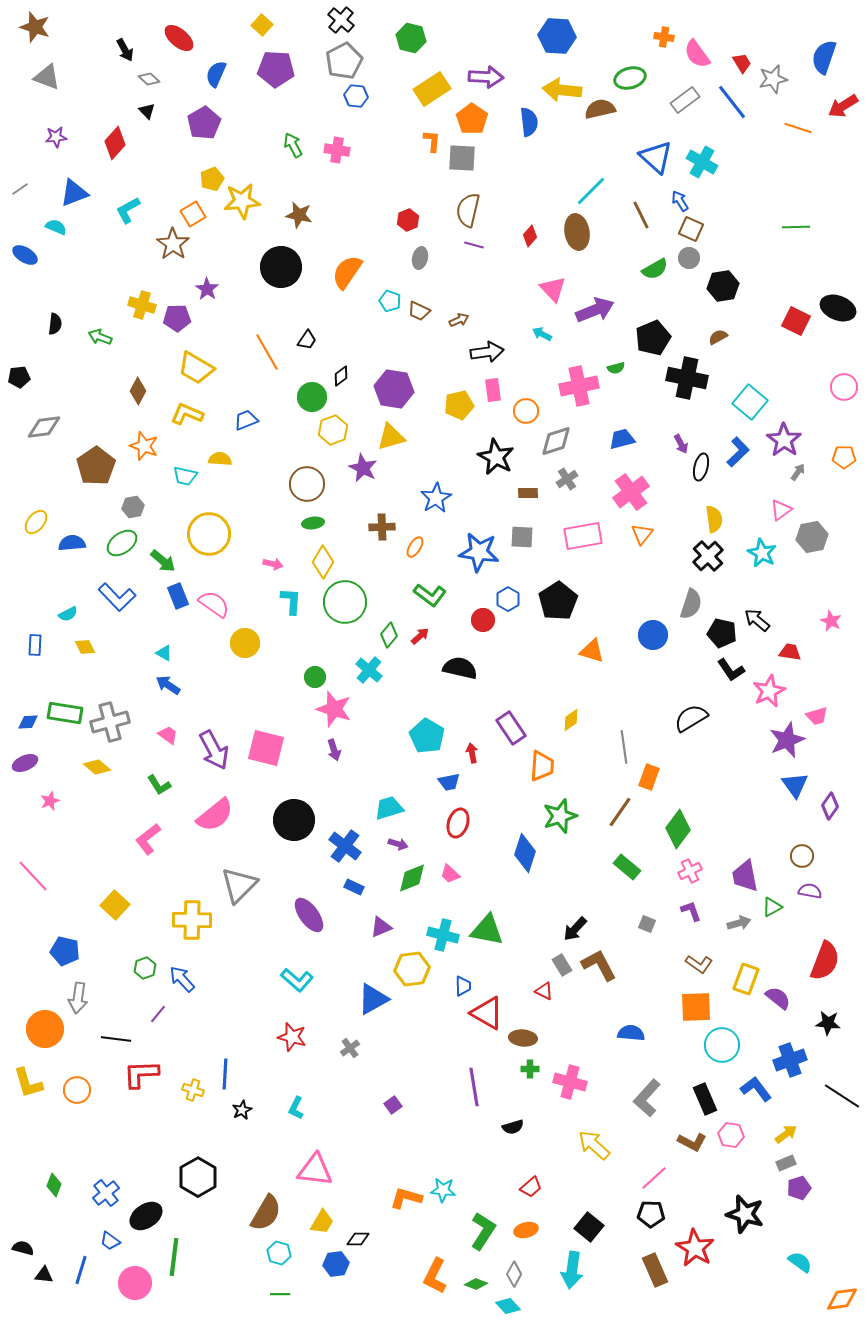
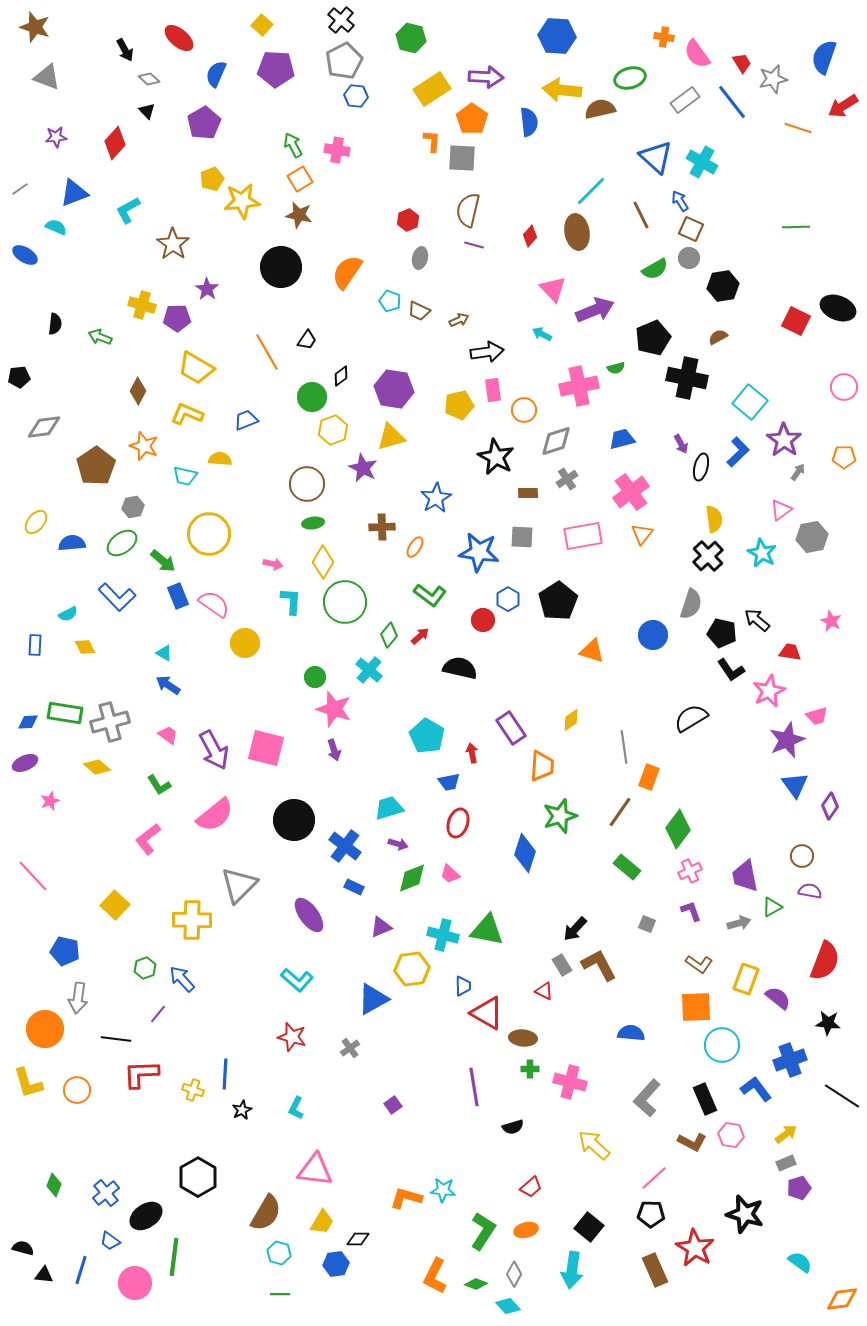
orange square at (193, 214): moved 107 px right, 35 px up
orange circle at (526, 411): moved 2 px left, 1 px up
